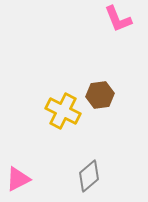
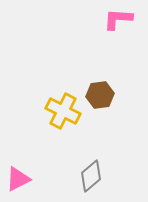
pink L-shape: rotated 116 degrees clockwise
gray diamond: moved 2 px right
